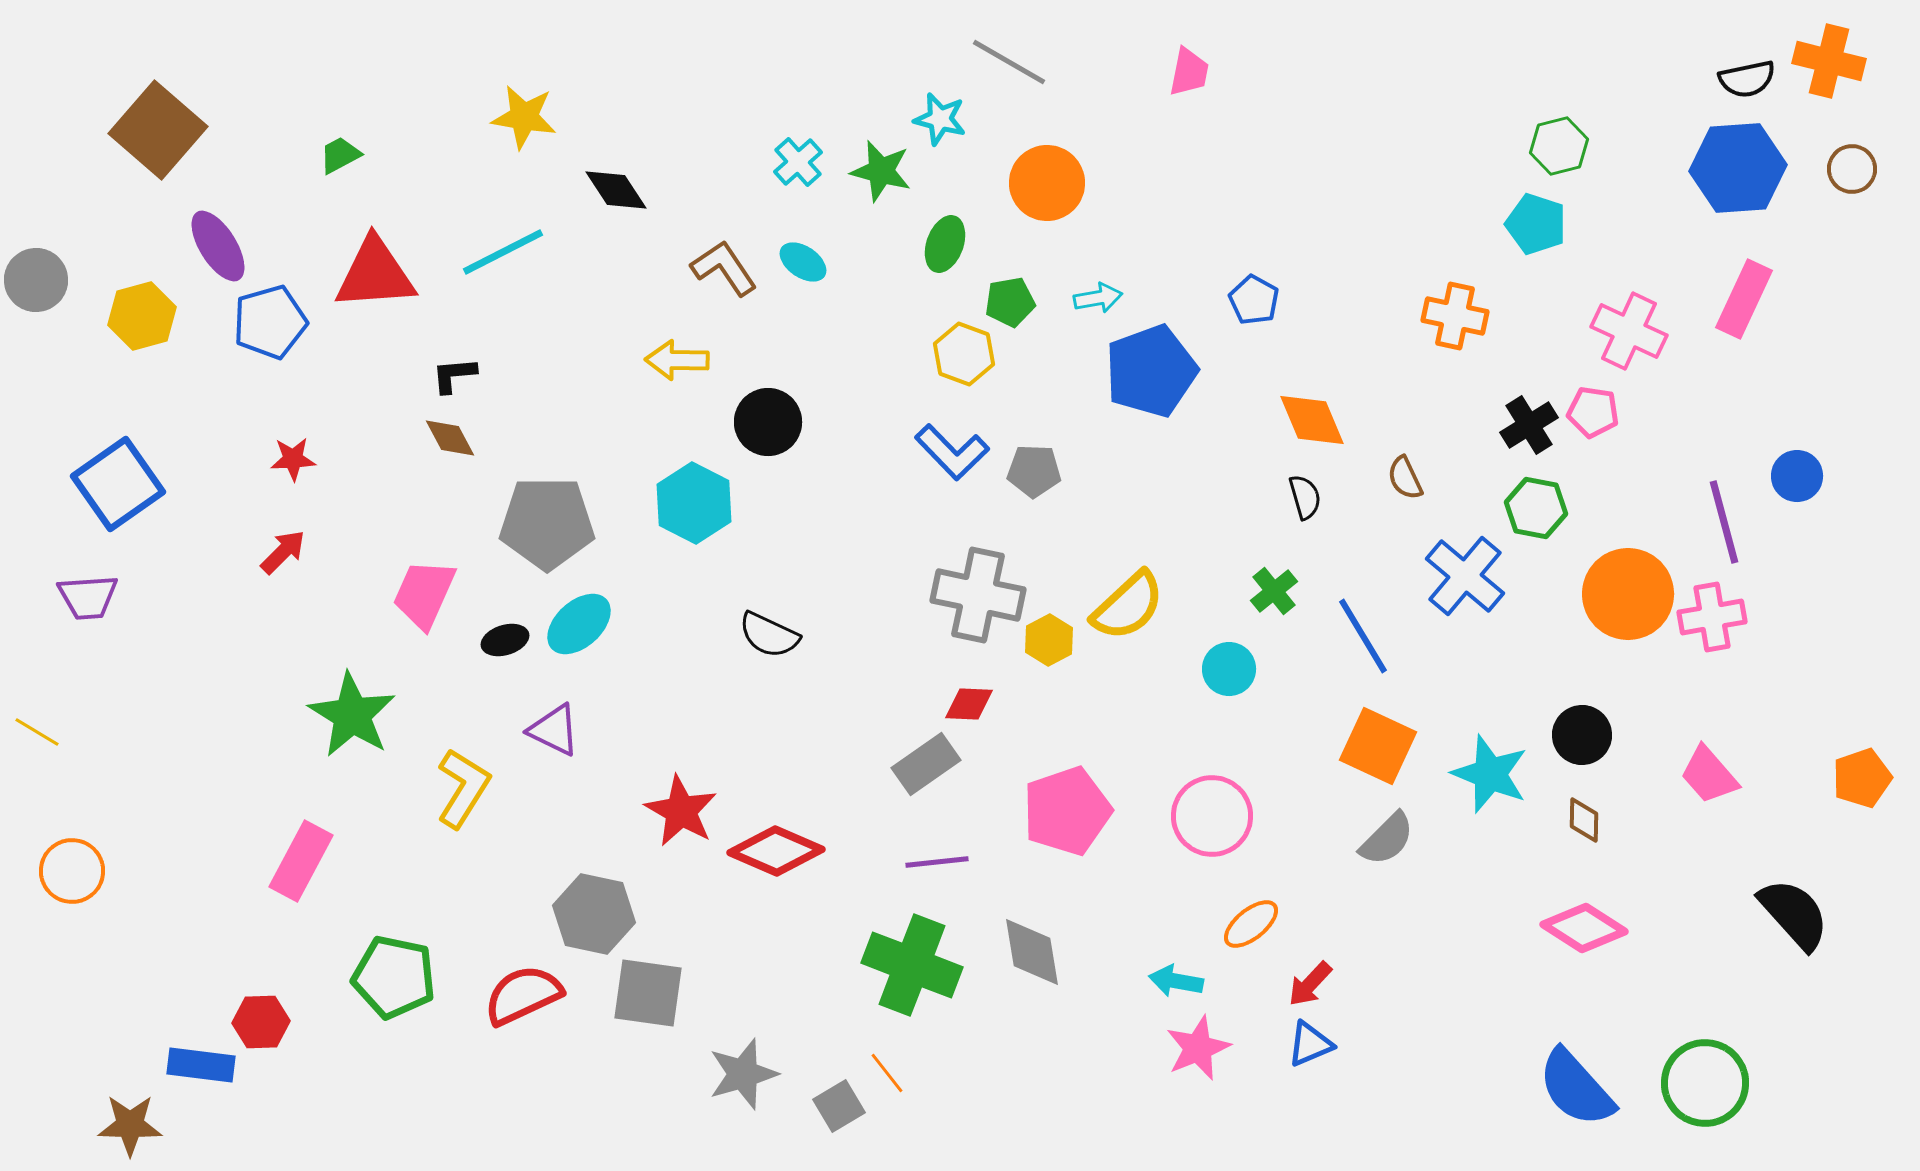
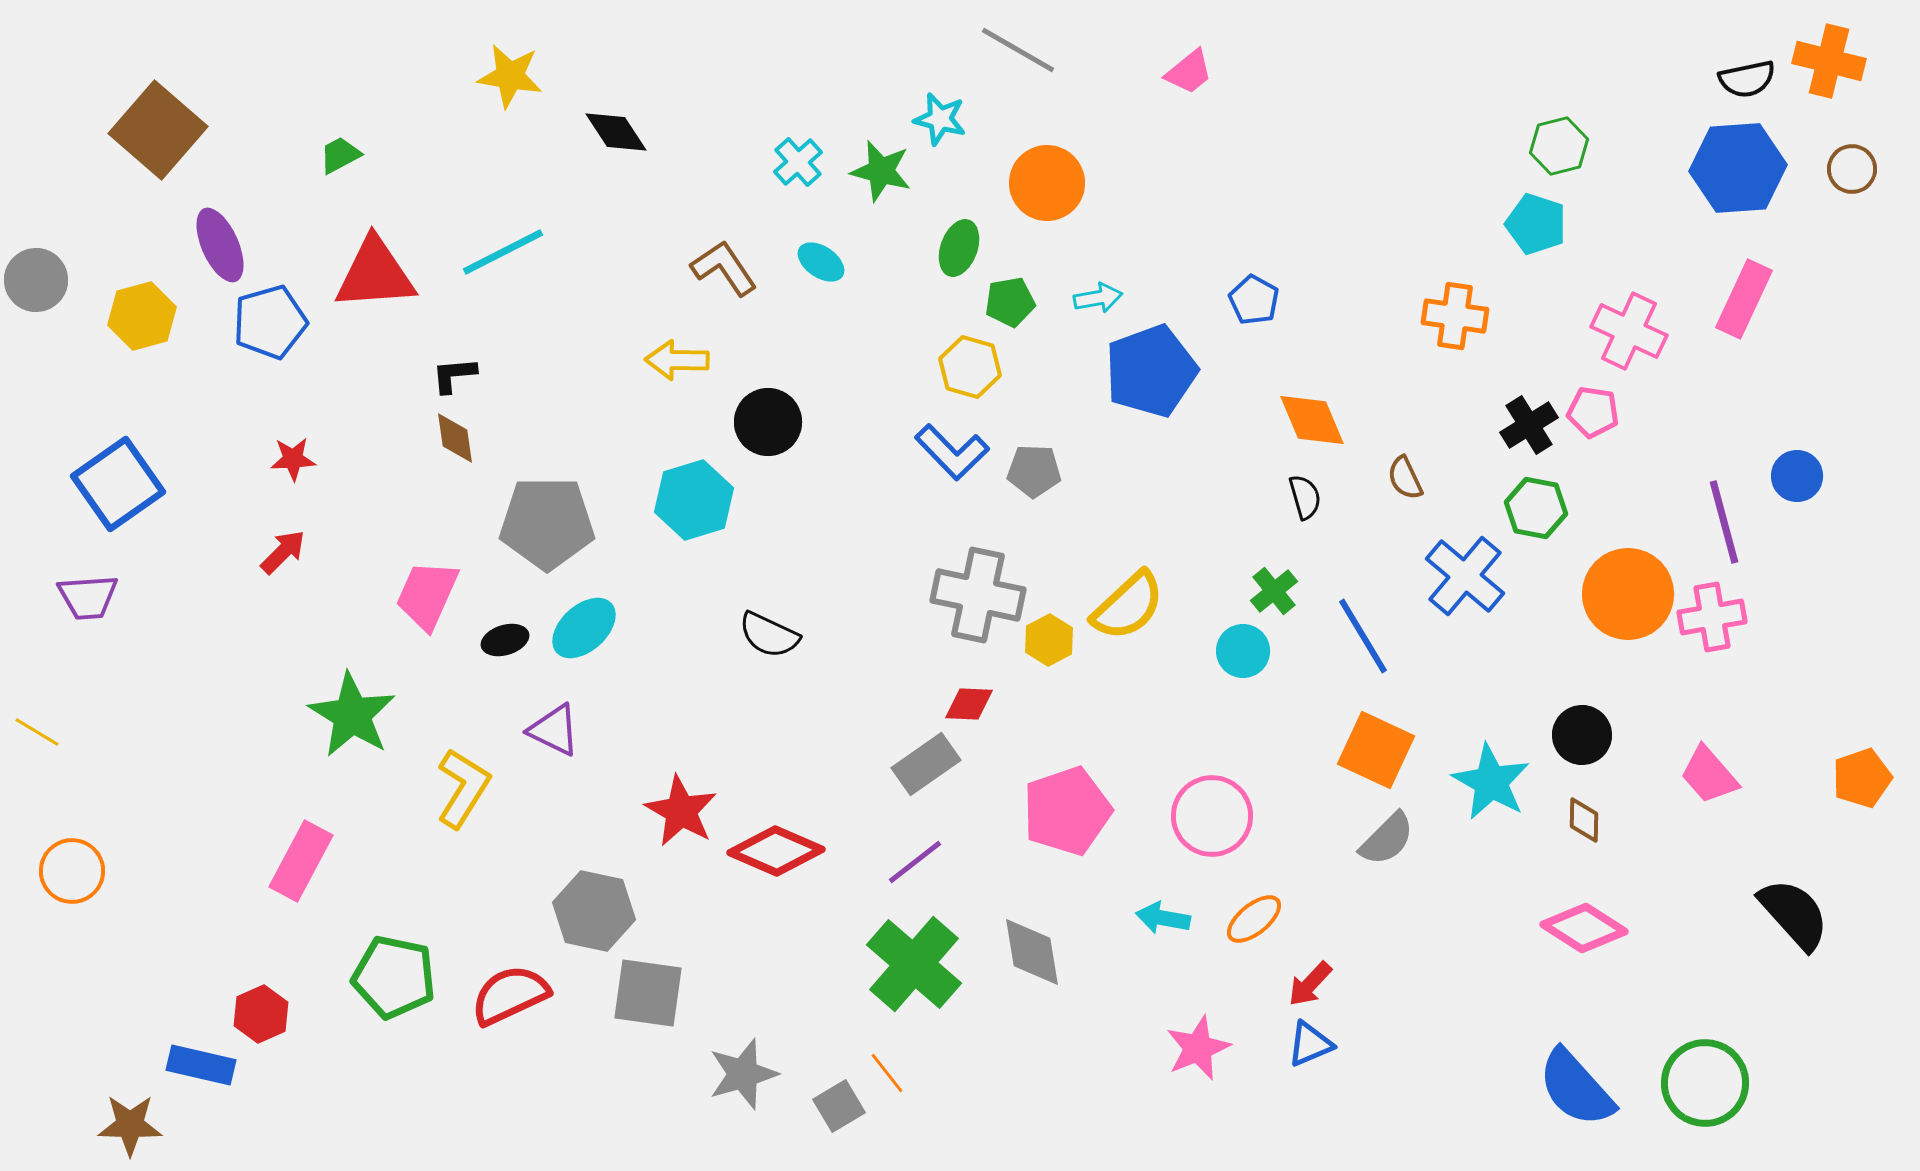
gray line at (1009, 62): moved 9 px right, 12 px up
pink trapezoid at (1189, 72): rotated 40 degrees clockwise
yellow star at (524, 117): moved 14 px left, 41 px up
black diamond at (616, 190): moved 58 px up
green ellipse at (945, 244): moved 14 px right, 4 px down
purple ellipse at (218, 246): moved 2 px right, 1 px up; rotated 8 degrees clockwise
cyan ellipse at (803, 262): moved 18 px right
orange cross at (1455, 316): rotated 4 degrees counterclockwise
yellow hexagon at (964, 354): moved 6 px right, 13 px down; rotated 4 degrees counterclockwise
brown diamond at (450, 438): moved 5 px right; rotated 20 degrees clockwise
cyan hexagon at (694, 503): moved 3 px up; rotated 16 degrees clockwise
pink trapezoid at (424, 594): moved 3 px right, 1 px down
cyan ellipse at (579, 624): moved 5 px right, 4 px down
cyan circle at (1229, 669): moved 14 px right, 18 px up
orange square at (1378, 746): moved 2 px left, 4 px down
cyan star at (1490, 774): moved 1 px right, 8 px down; rotated 8 degrees clockwise
purple line at (937, 862): moved 22 px left; rotated 32 degrees counterclockwise
gray hexagon at (594, 914): moved 3 px up
orange ellipse at (1251, 924): moved 3 px right, 5 px up
green cross at (912, 965): moved 2 px right, 1 px up; rotated 20 degrees clockwise
cyan arrow at (1176, 981): moved 13 px left, 63 px up
red semicircle at (523, 995): moved 13 px left
red hexagon at (261, 1022): moved 8 px up; rotated 22 degrees counterclockwise
blue rectangle at (201, 1065): rotated 6 degrees clockwise
